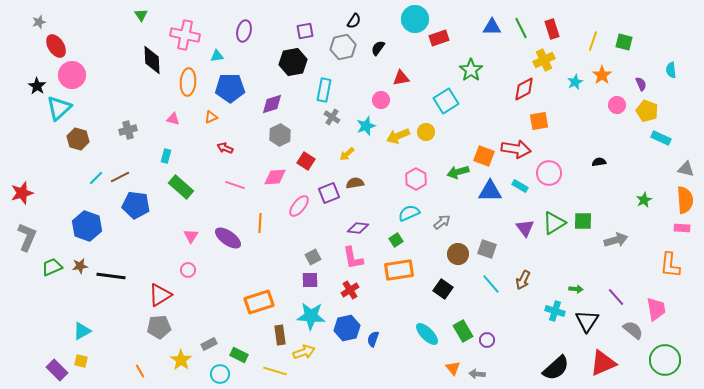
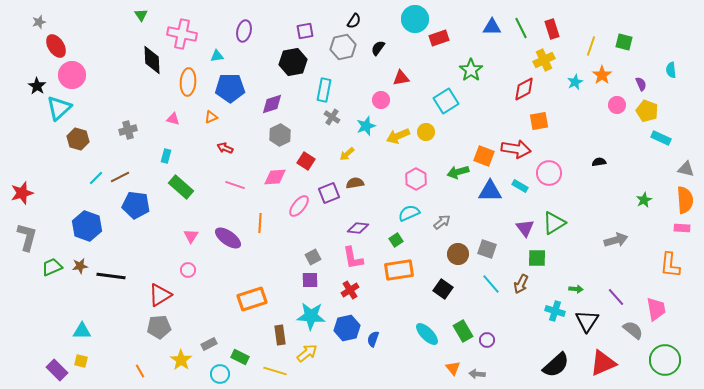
pink cross at (185, 35): moved 3 px left, 1 px up
yellow line at (593, 41): moved 2 px left, 5 px down
green square at (583, 221): moved 46 px left, 37 px down
gray L-shape at (27, 237): rotated 8 degrees counterclockwise
brown arrow at (523, 280): moved 2 px left, 4 px down
orange rectangle at (259, 302): moved 7 px left, 3 px up
cyan triangle at (82, 331): rotated 30 degrees clockwise
yellow arrow at (304, 352): moved 3 px right, 1 px down; rotated 20 degrees counterclockwise
green rectangle at (239, 355): moved 1 px right, 2 px down
black semicircle at (556, 368): moved 3 px up
